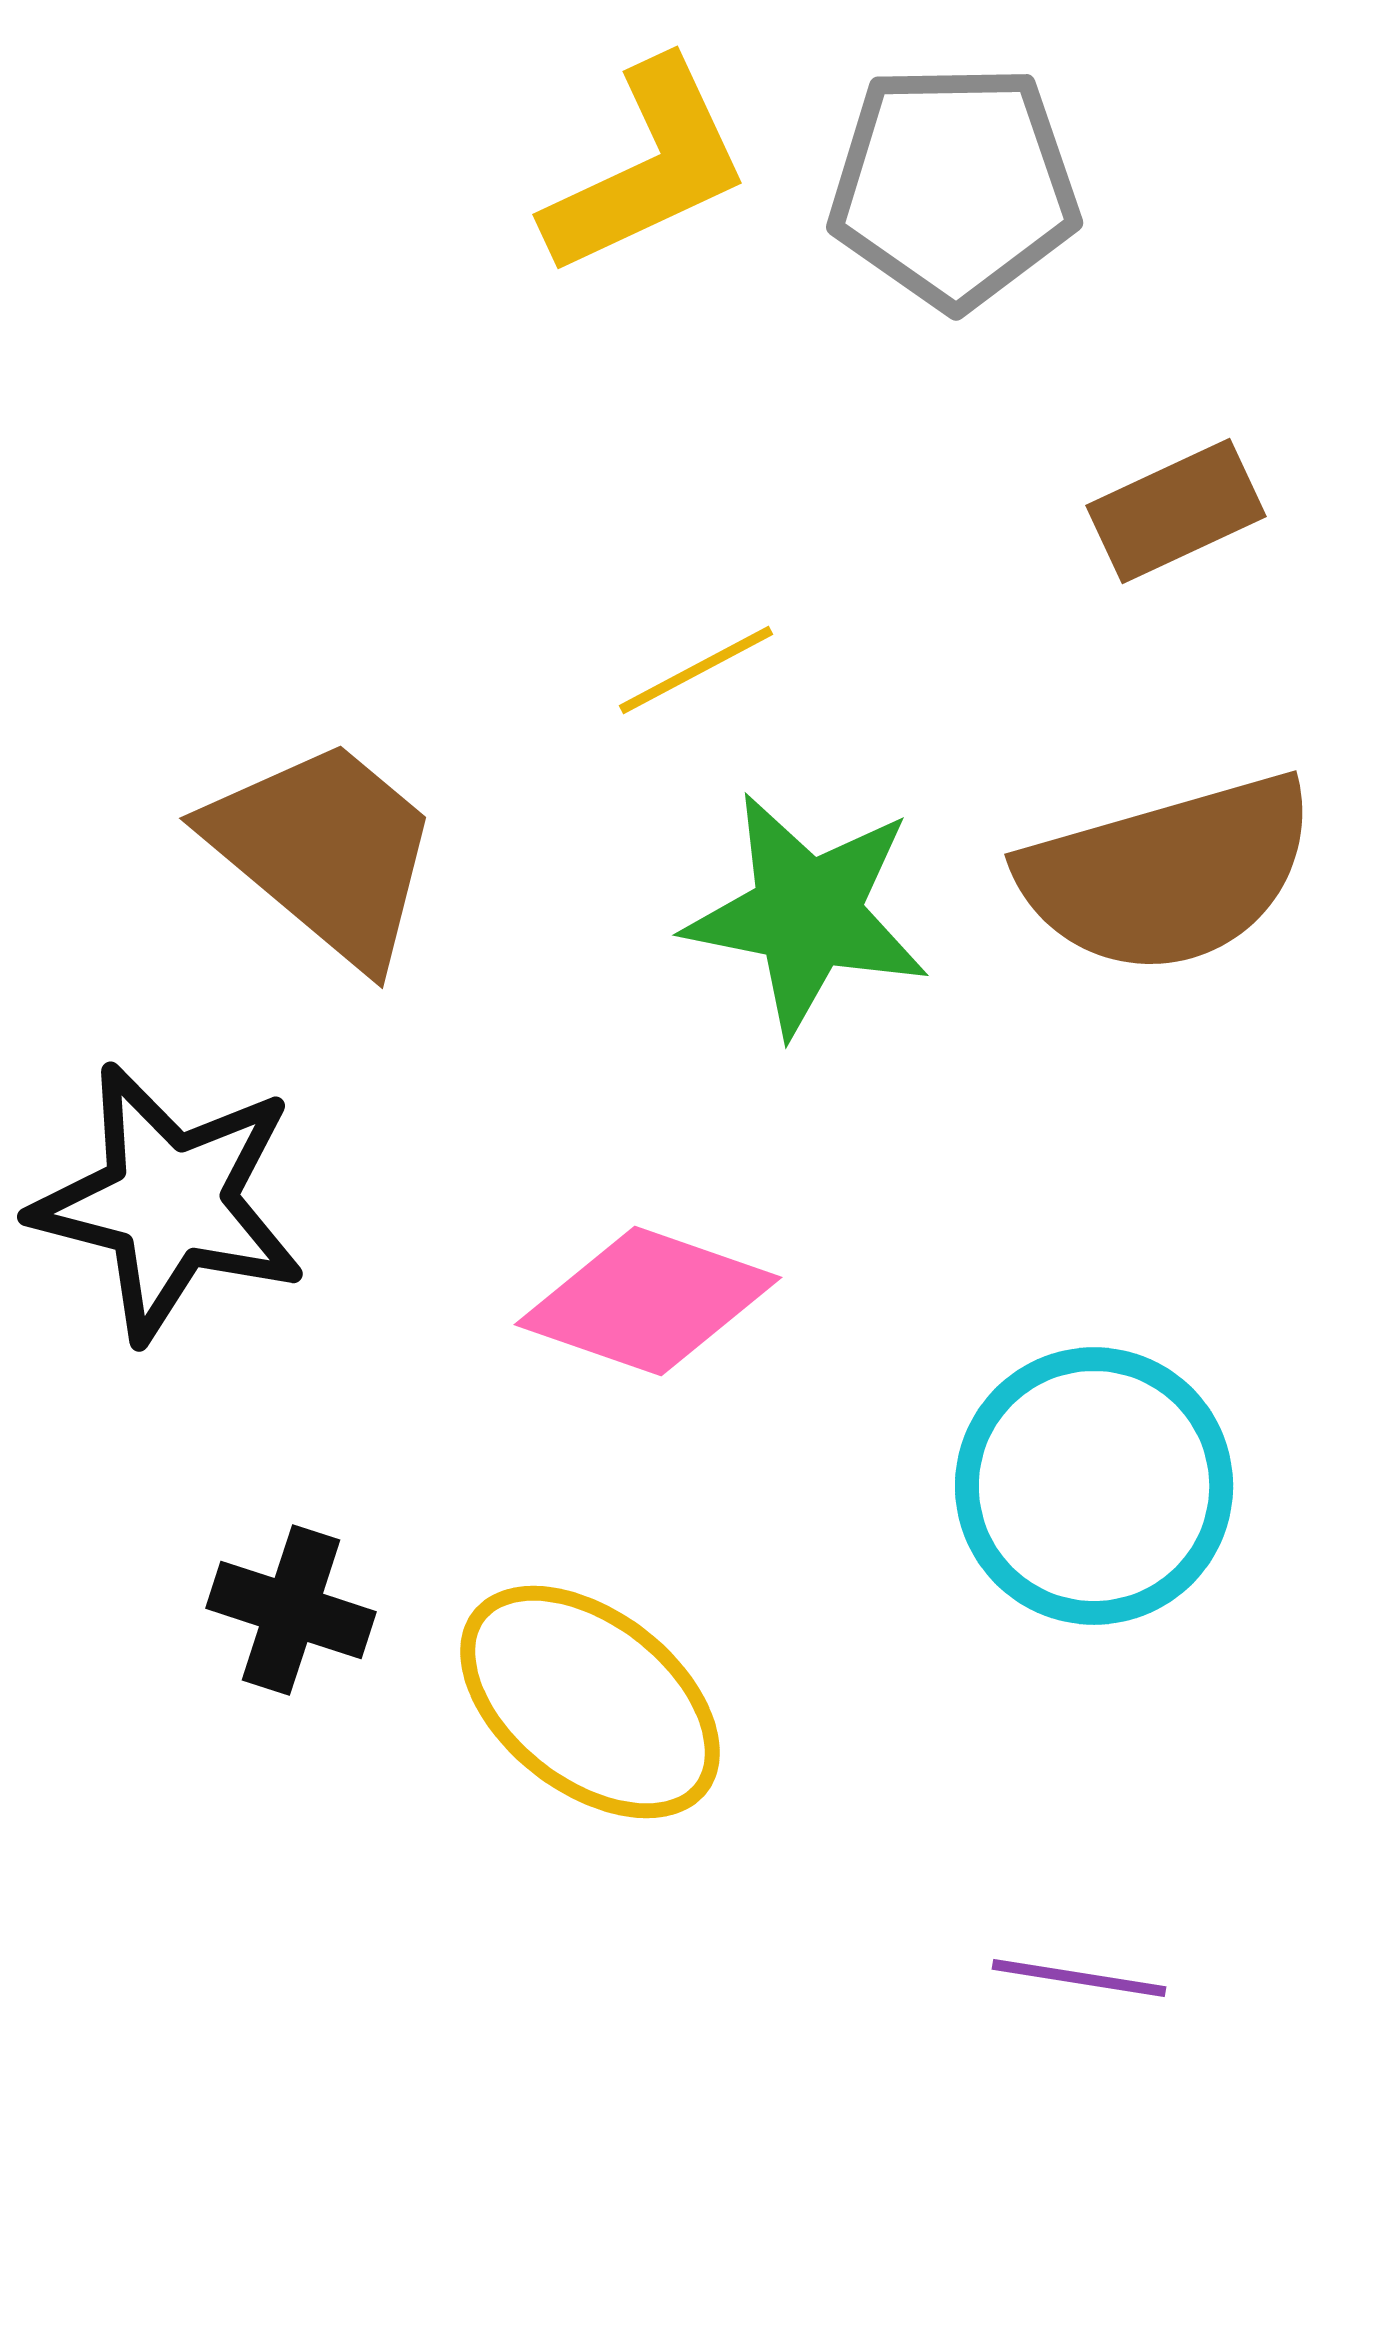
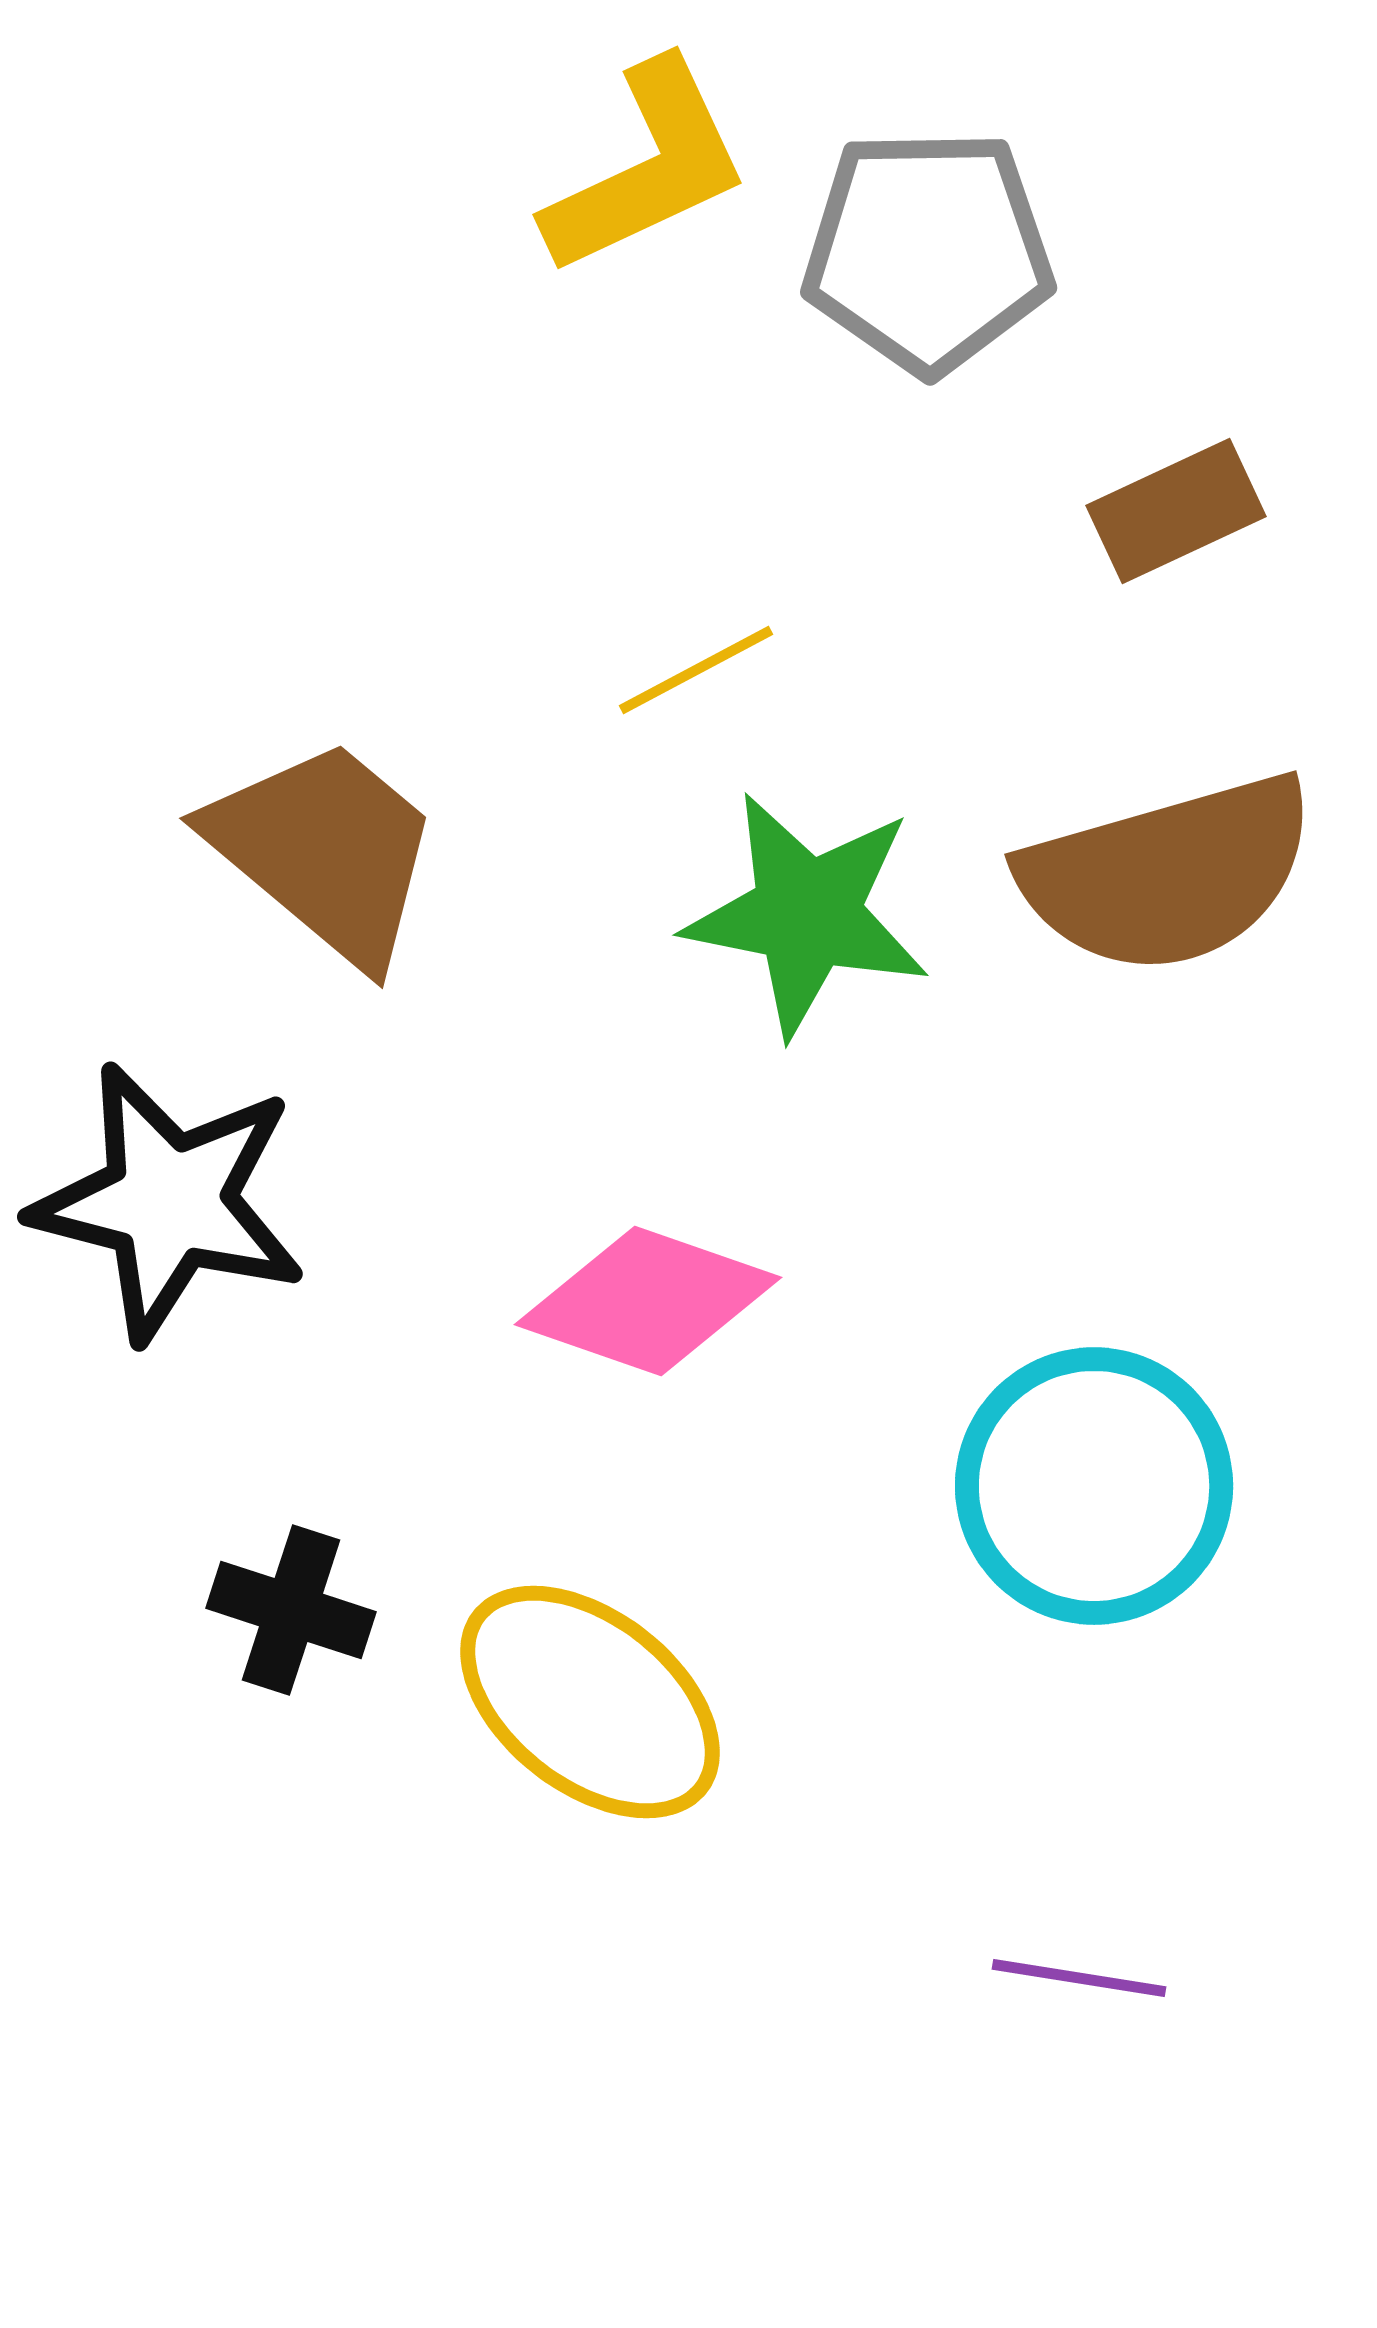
gray pentagon: moved 26 px left, 65 px down
